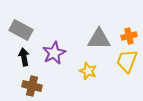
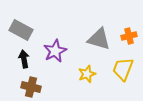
gray triangle: rotated 15 degrees clockwise
purple star: moved 1 px right, 2 px up
black arrow: moved 2 px down
yellow trapezoid: moved 4 px left, 8 px down
yellow star: moved 1 px left, 3 px down; rotated 30 degrees clockwise
brown cross: moved 1 px left, 1 px down
